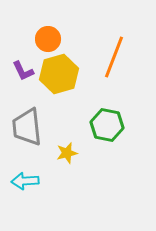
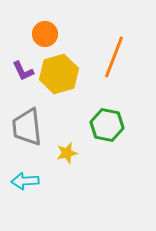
orange circle: moved 3 px left, 5 px up
